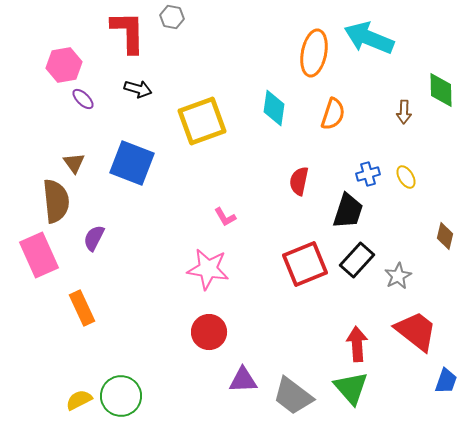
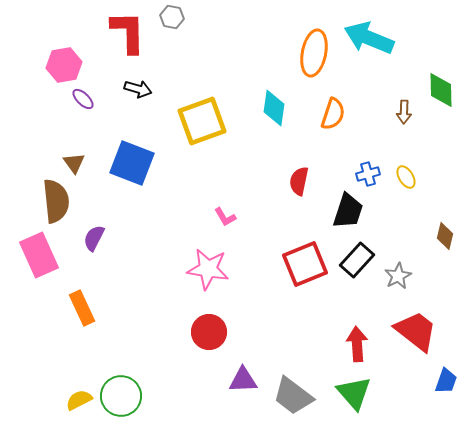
green triangle: moved 3 px right, 5 px down
